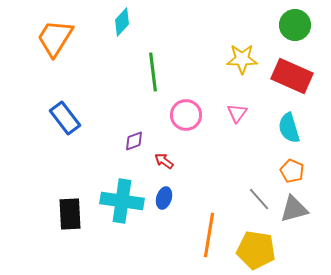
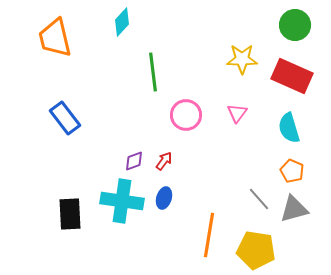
orange trapezoid: rotated 45 degrees counterclockwise
purple diamond: moved 20 px down
red arrow: rotated 90 degrees clockwise
